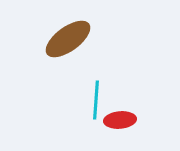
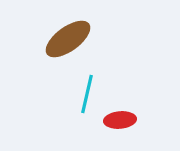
cyan line: moved 9 px left, 6 px up; rotated 9 degrees clockwise
